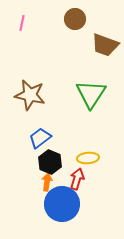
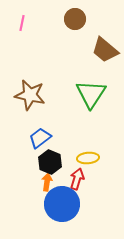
brown trapezoid: moved 5 px down; rotated 20 degrees clockwise
